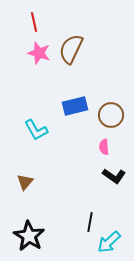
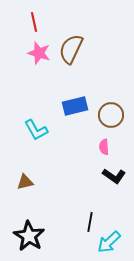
brown triangle: rotated 36 degrees clockwise
